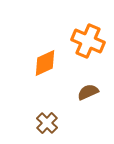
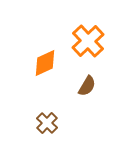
orange cross: rotated 24 degrees clockwise
brown semicircle: moved 1 px left, 6 px up; rotated 145 degrees clockwise
